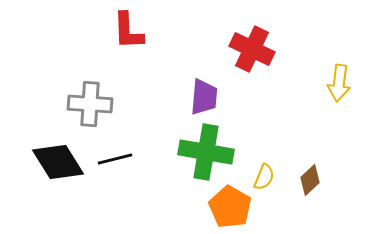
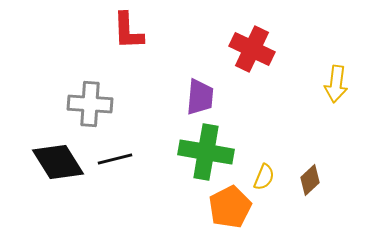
yellow arrow: moved 3 px left, 1 px down
purple trapezoid: moved 4 px left
orange pentagon: rotated 15 degrees clockwise
